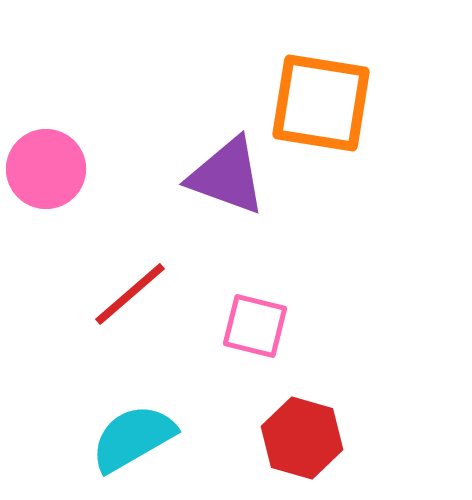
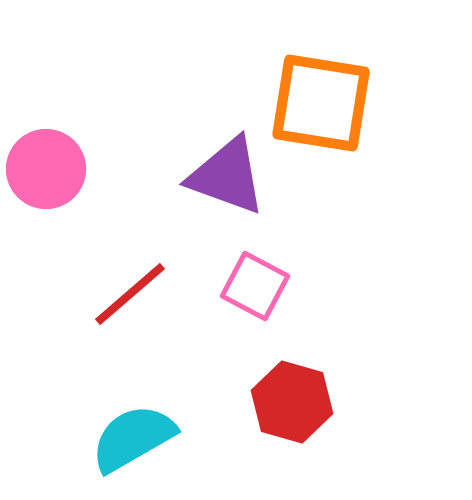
pink square: moved 40 px up; rotated 14 degrees clockwise
red hexagon: moved 10 px left, 36 px up
